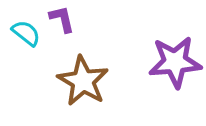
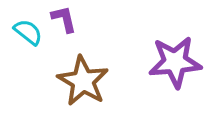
purple L-shape: moved 2 px right
cyan semicircle: moved 2 px right, 1 px up
